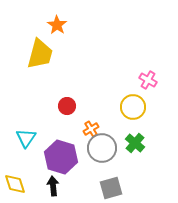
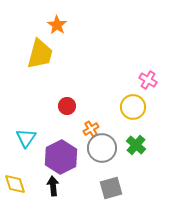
green cross: moved 1 px right, 2 px down
purple hexagon: rotated 16 degrees clockwise
